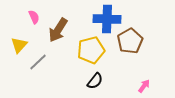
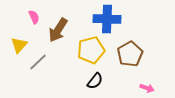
brown pentagon: moved 13 px down
pink arrow: moved 3 px right, 2 px down; rotated 72 degrees clockwise
